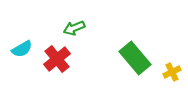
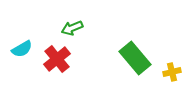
green arrow: moved 2 px left
yellow cross: rotated 12 degrees clockwise
